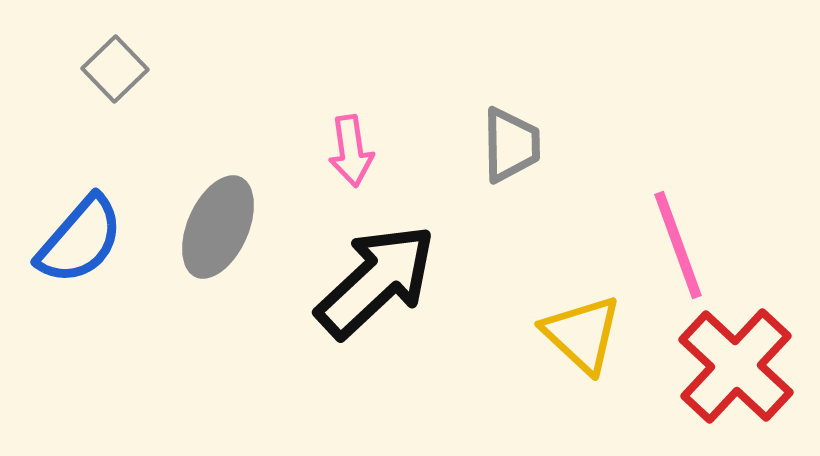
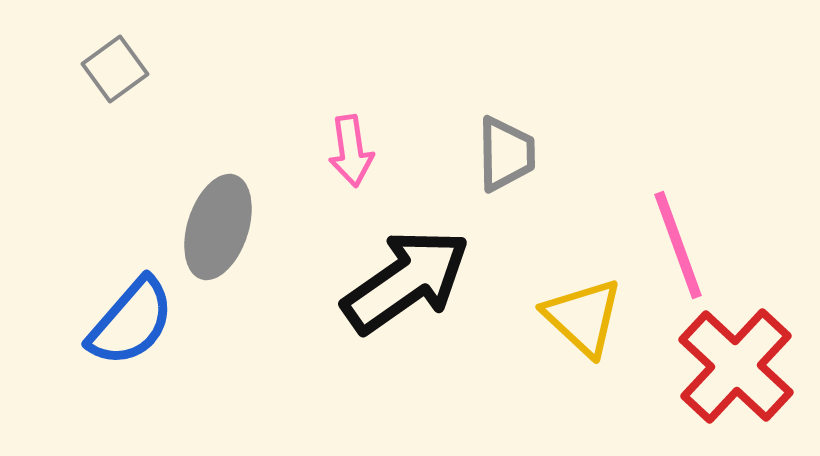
gray square: rotated 8 degrees clockwise
gray trapezoid: moved 5 px left, 9 px down
gray ellipse: rotated 6 degrees counterclockwise
blue semicircle: moved 51 px right, 82 px down
black arrow: moved 30 px right; rotated 8 degrees clockwise
yellow triangle: moved 1 px right, 17 px up
